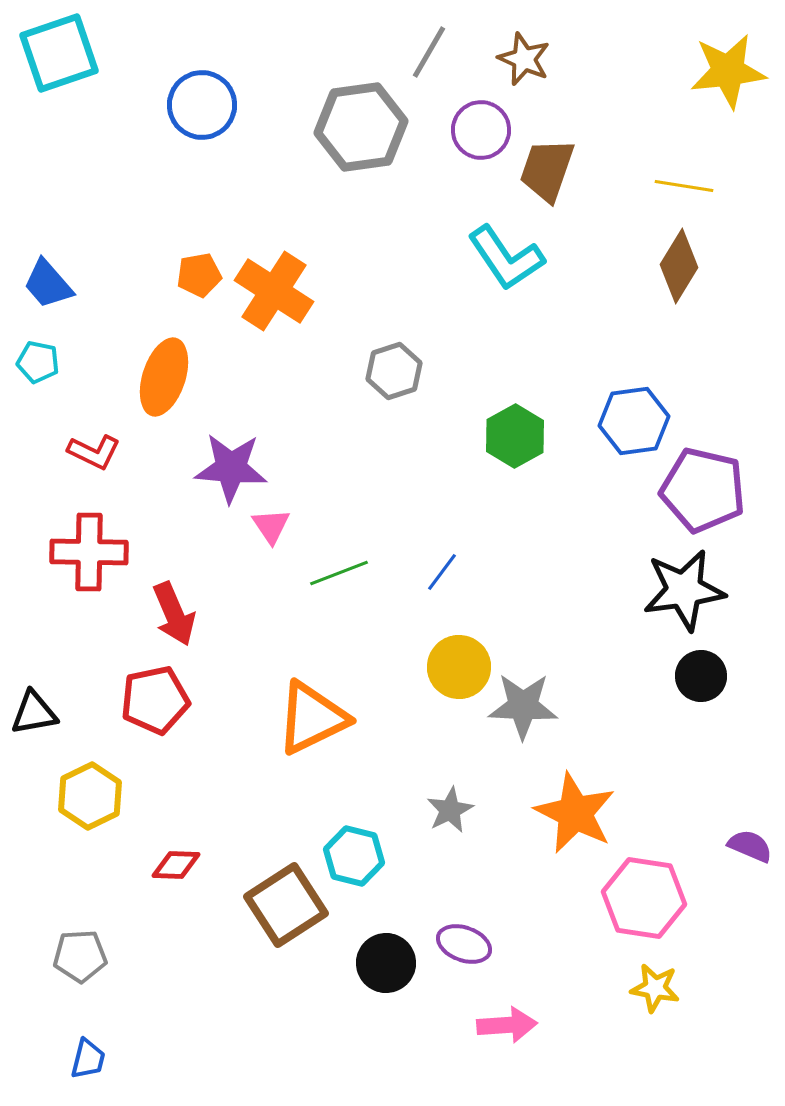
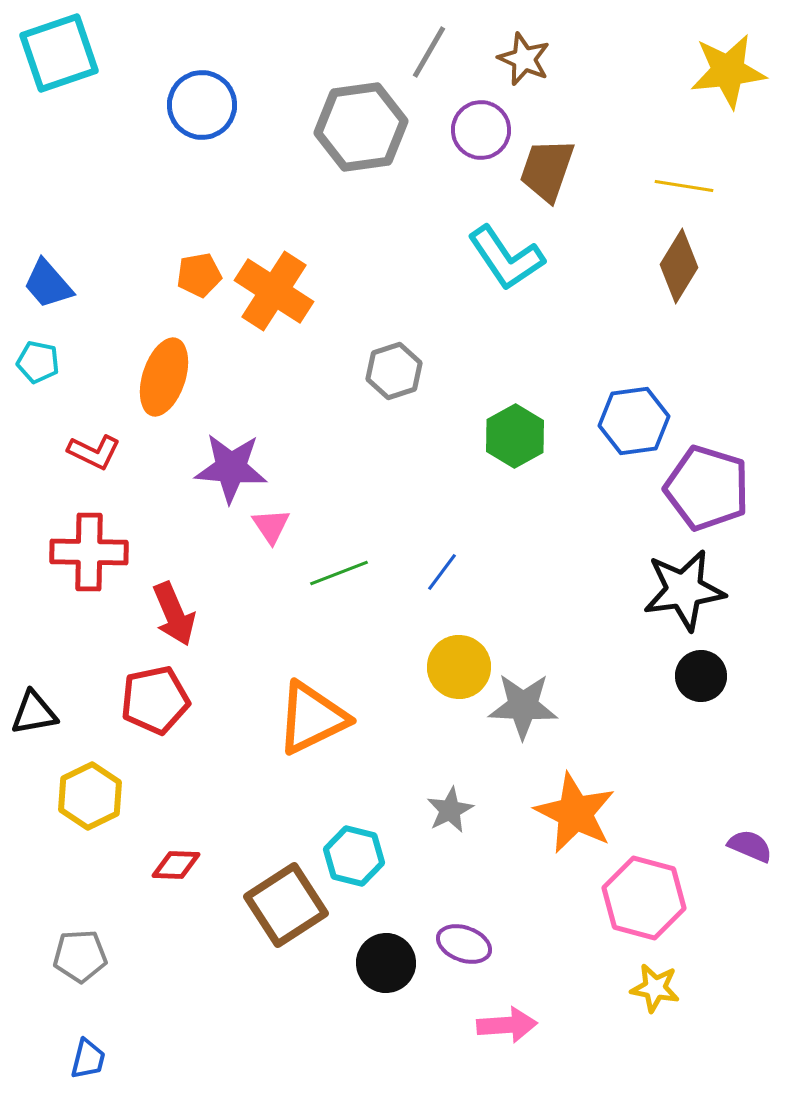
purple pentagon at (703, 490): moved 4 px right, 2 px up; rotated 4 degrees clockwise
pink hexagon at (644, 898): rotated 6 degrees clockwise
